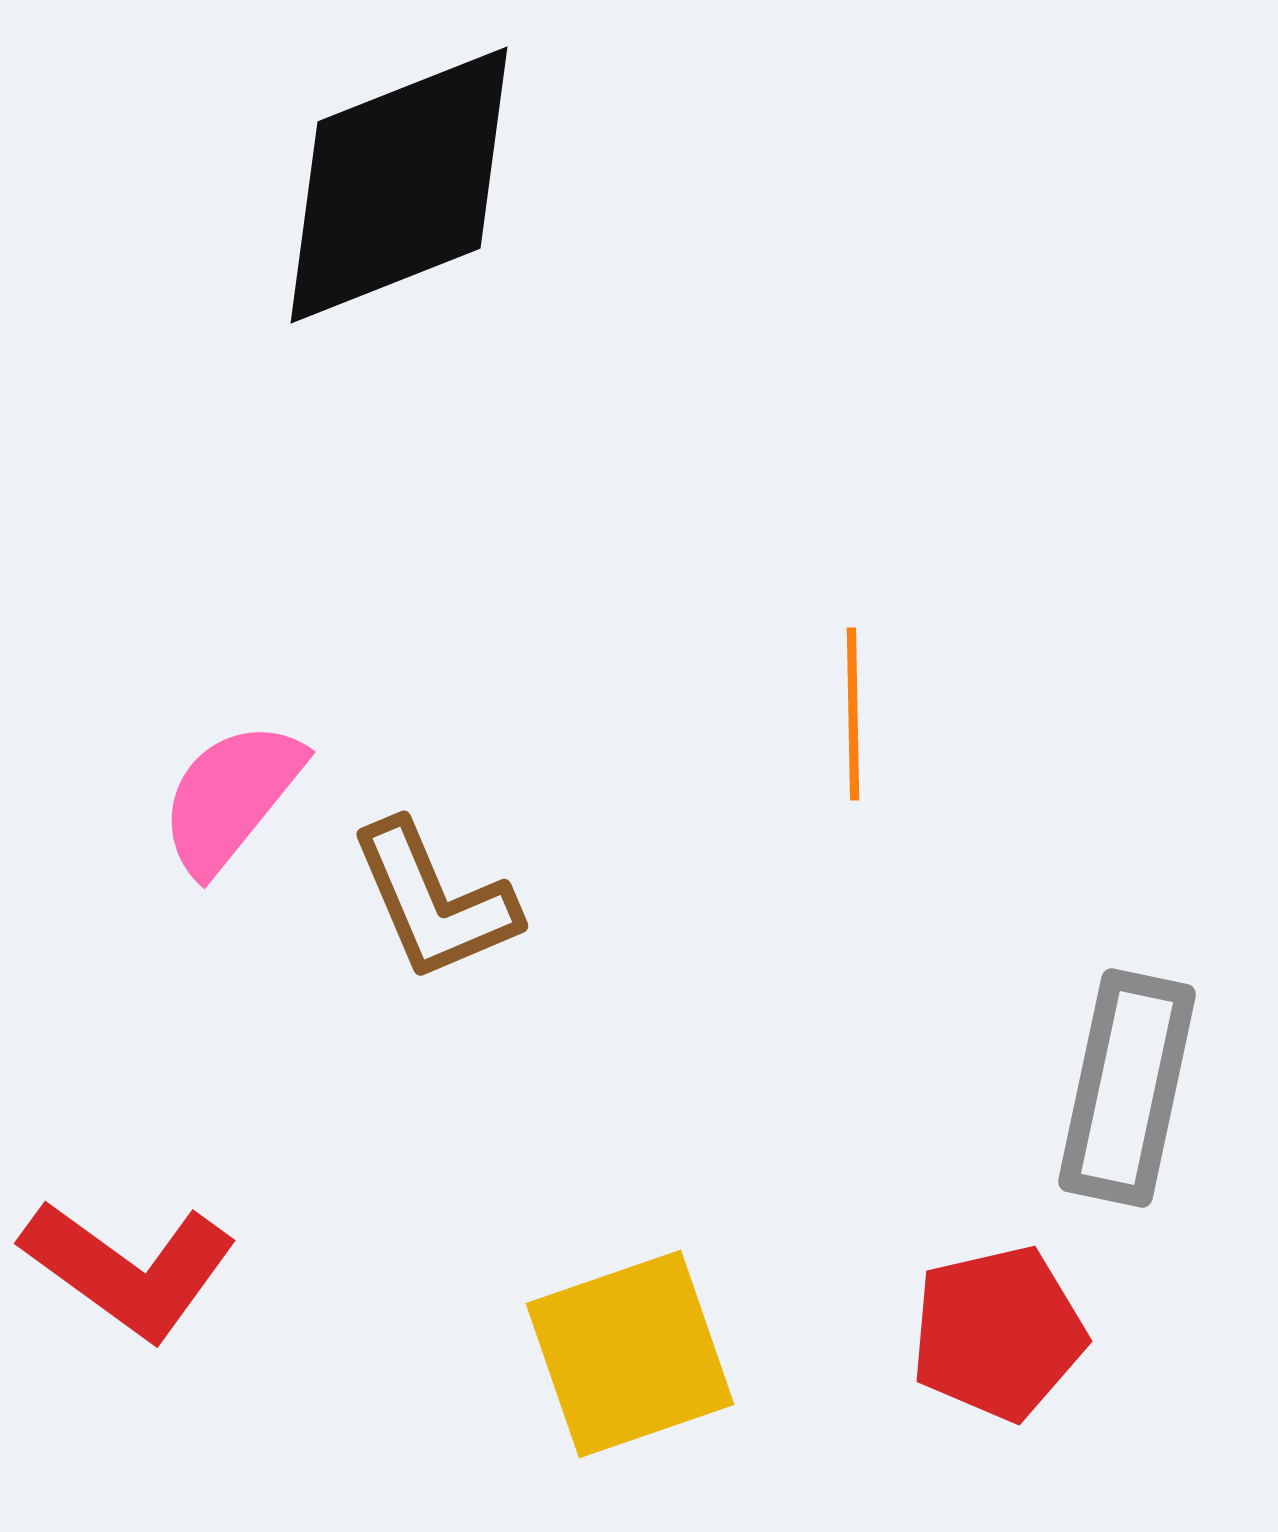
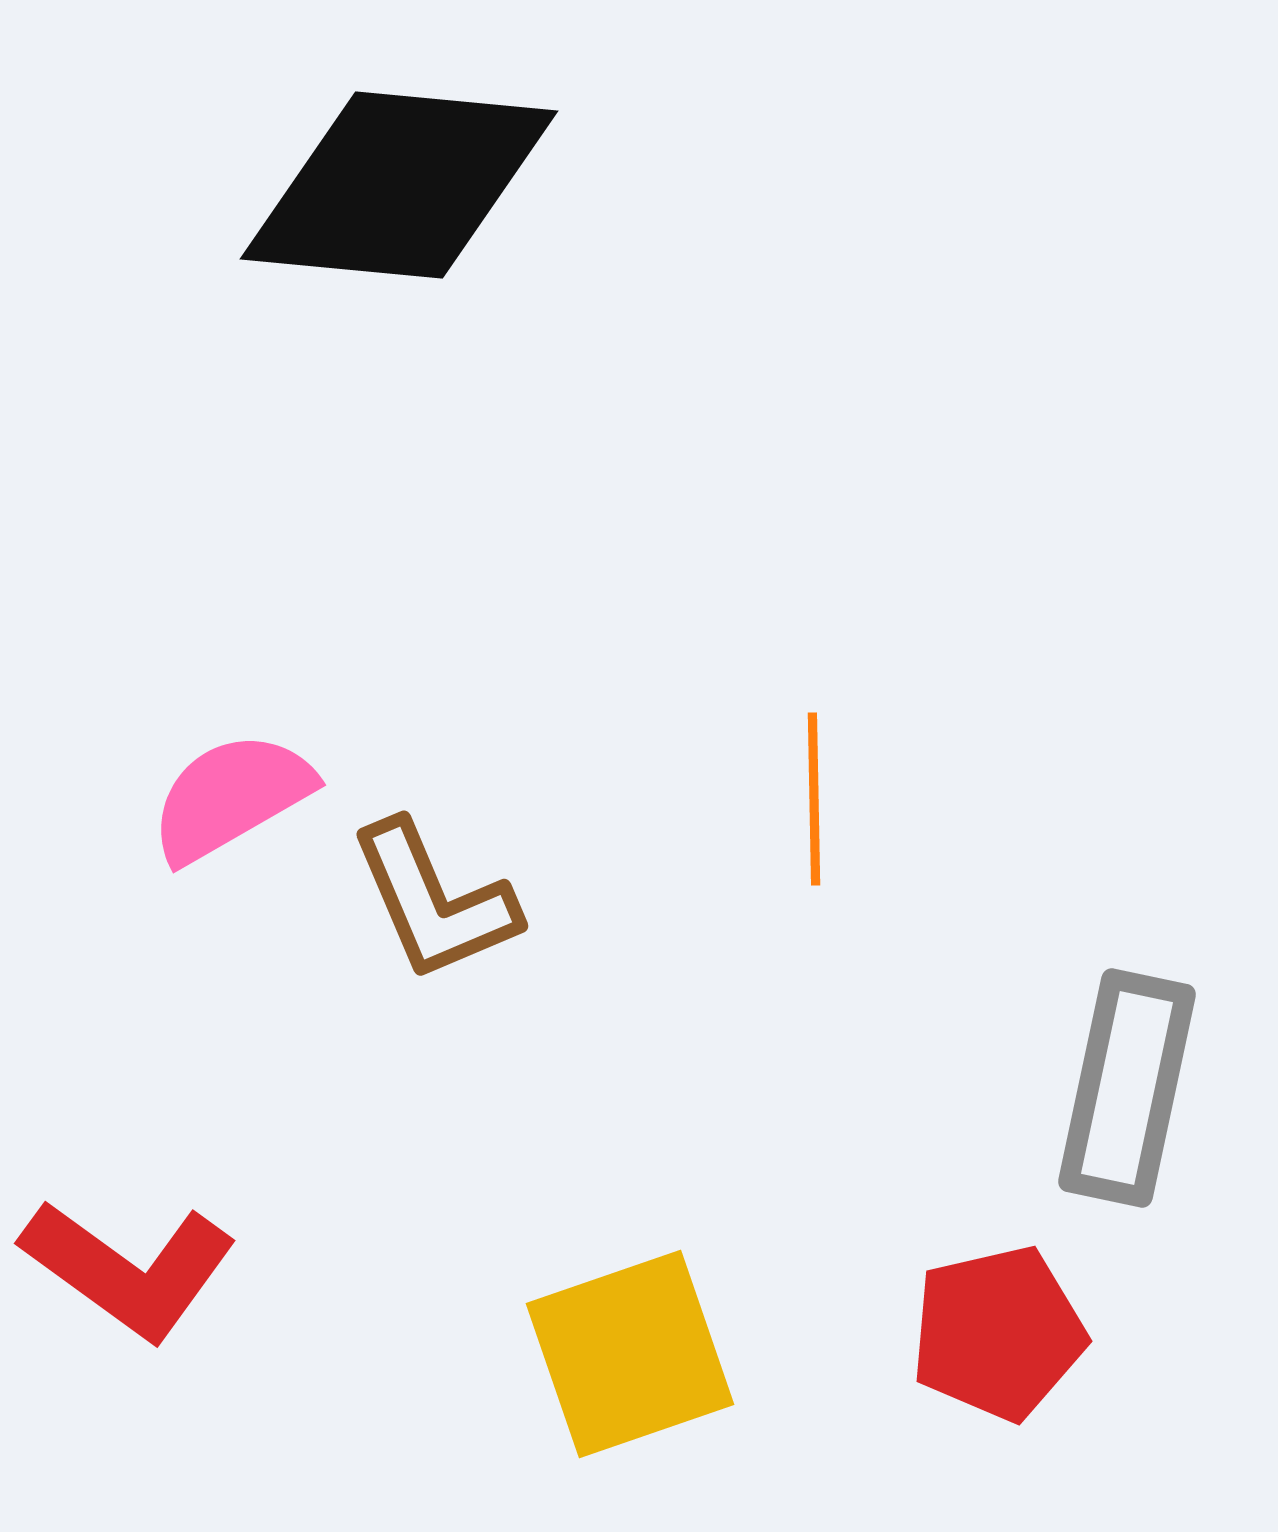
black diamond: rotated 27 degrees clockwise
orange line: moved 39 px left, 85 px down
pink semicircle: rotated 21 degrees clockwise
